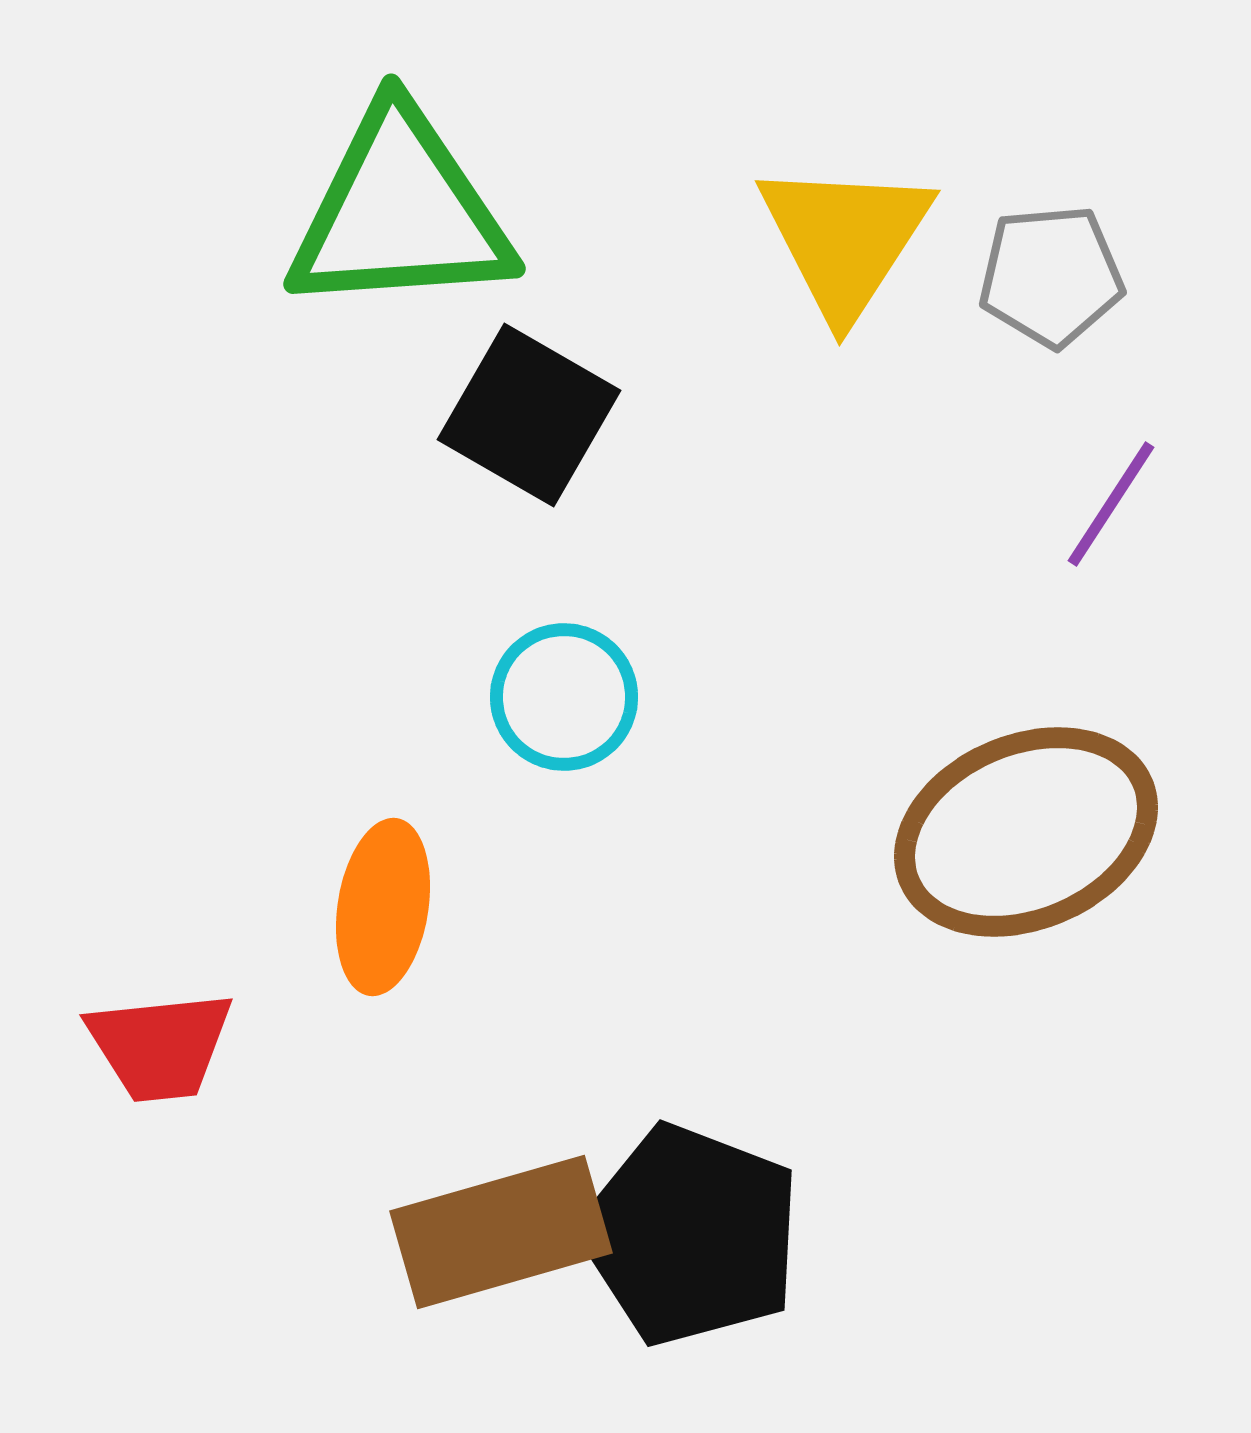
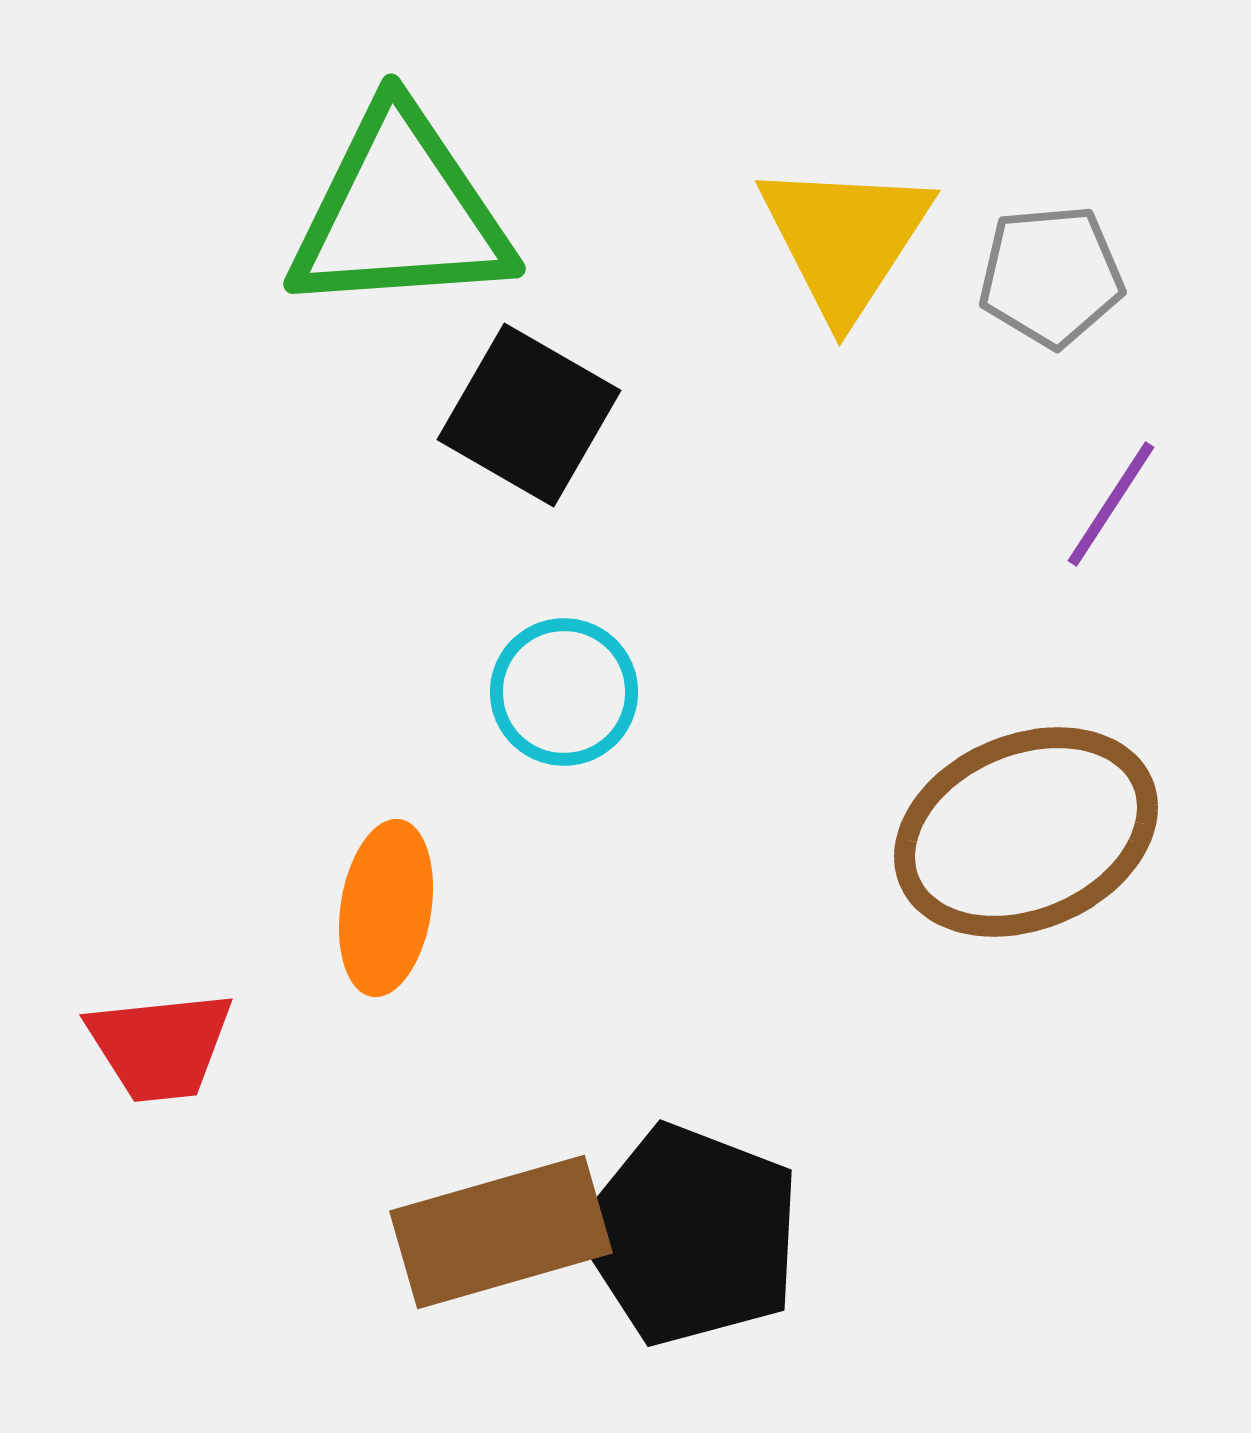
cyan circle: moved 5 px up
orange ellipse: moved 3 px right, 1 px down
